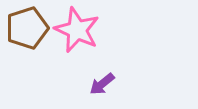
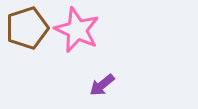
purple arrow: moved 1 px down
